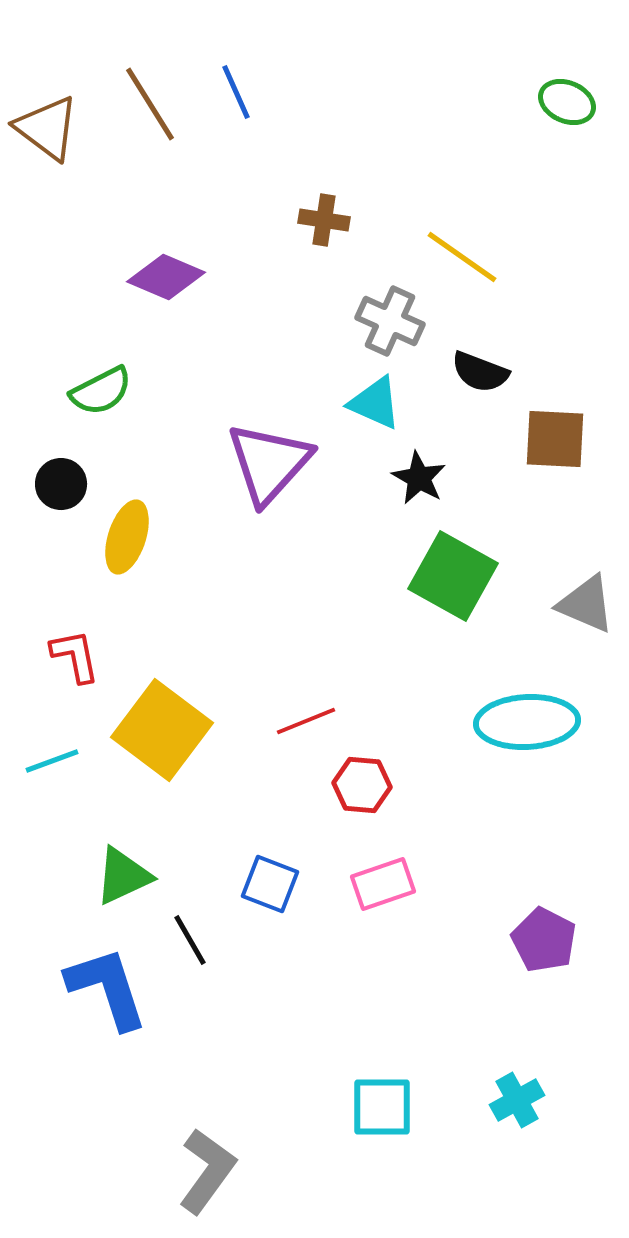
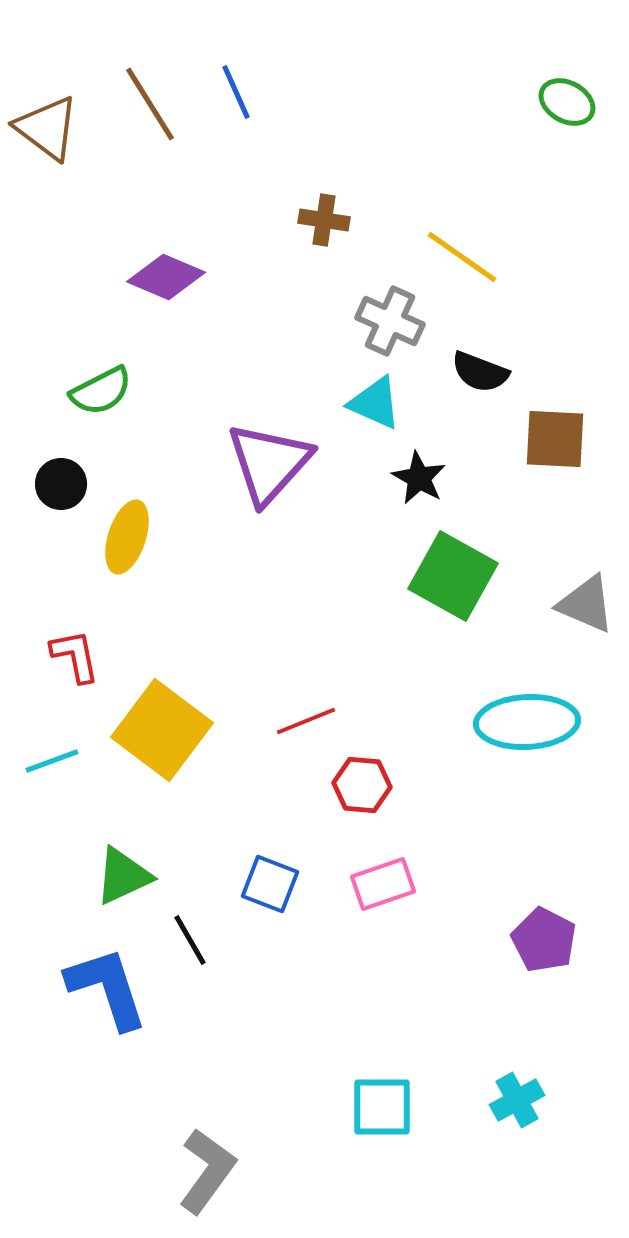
green ellipse: rotated 6 degrees clockwise
